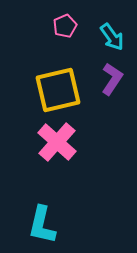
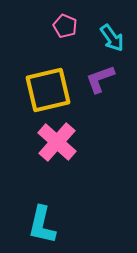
pink pentagon: rotated 25 degrees counterclockwise
cyan arrow: moved 1 px down
purple L-shape: moved 12 px left; rotated 144 degrees counterclockwise
yellow square: moved 10 px left
